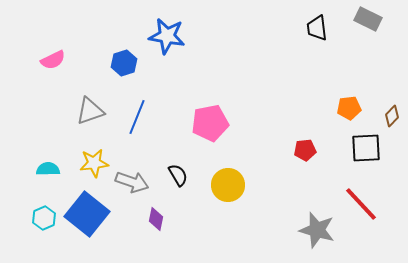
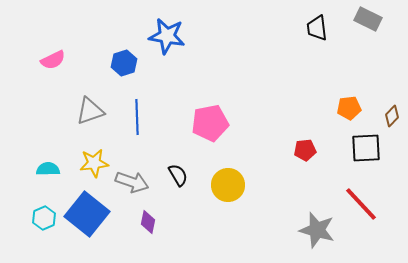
blue line: rotated 24 degrees counterclockwise
purple diamond: moved 8 px left, 3 px down
